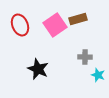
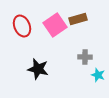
red ellipse: moved 2 px right, 1 px down
black star: rotated 10 degrees counterclockwise
